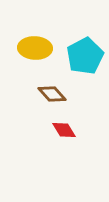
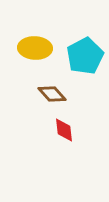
red diamond: rotated 25 degrees clockwise
